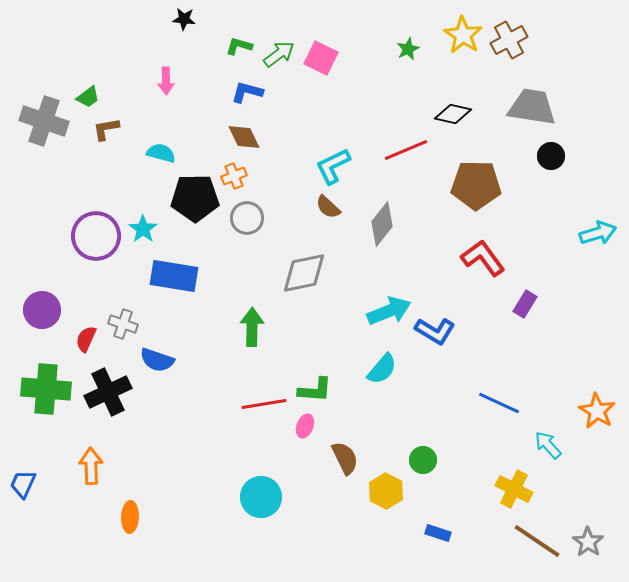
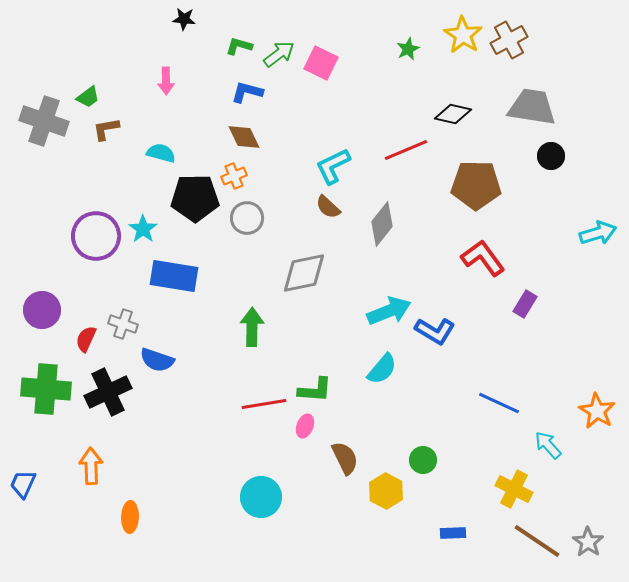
pink square at (321, 58): moved 5 px down
blue rectangle at (438, 533): moved 15 px right; rotated 20 degrees counterclockwise
